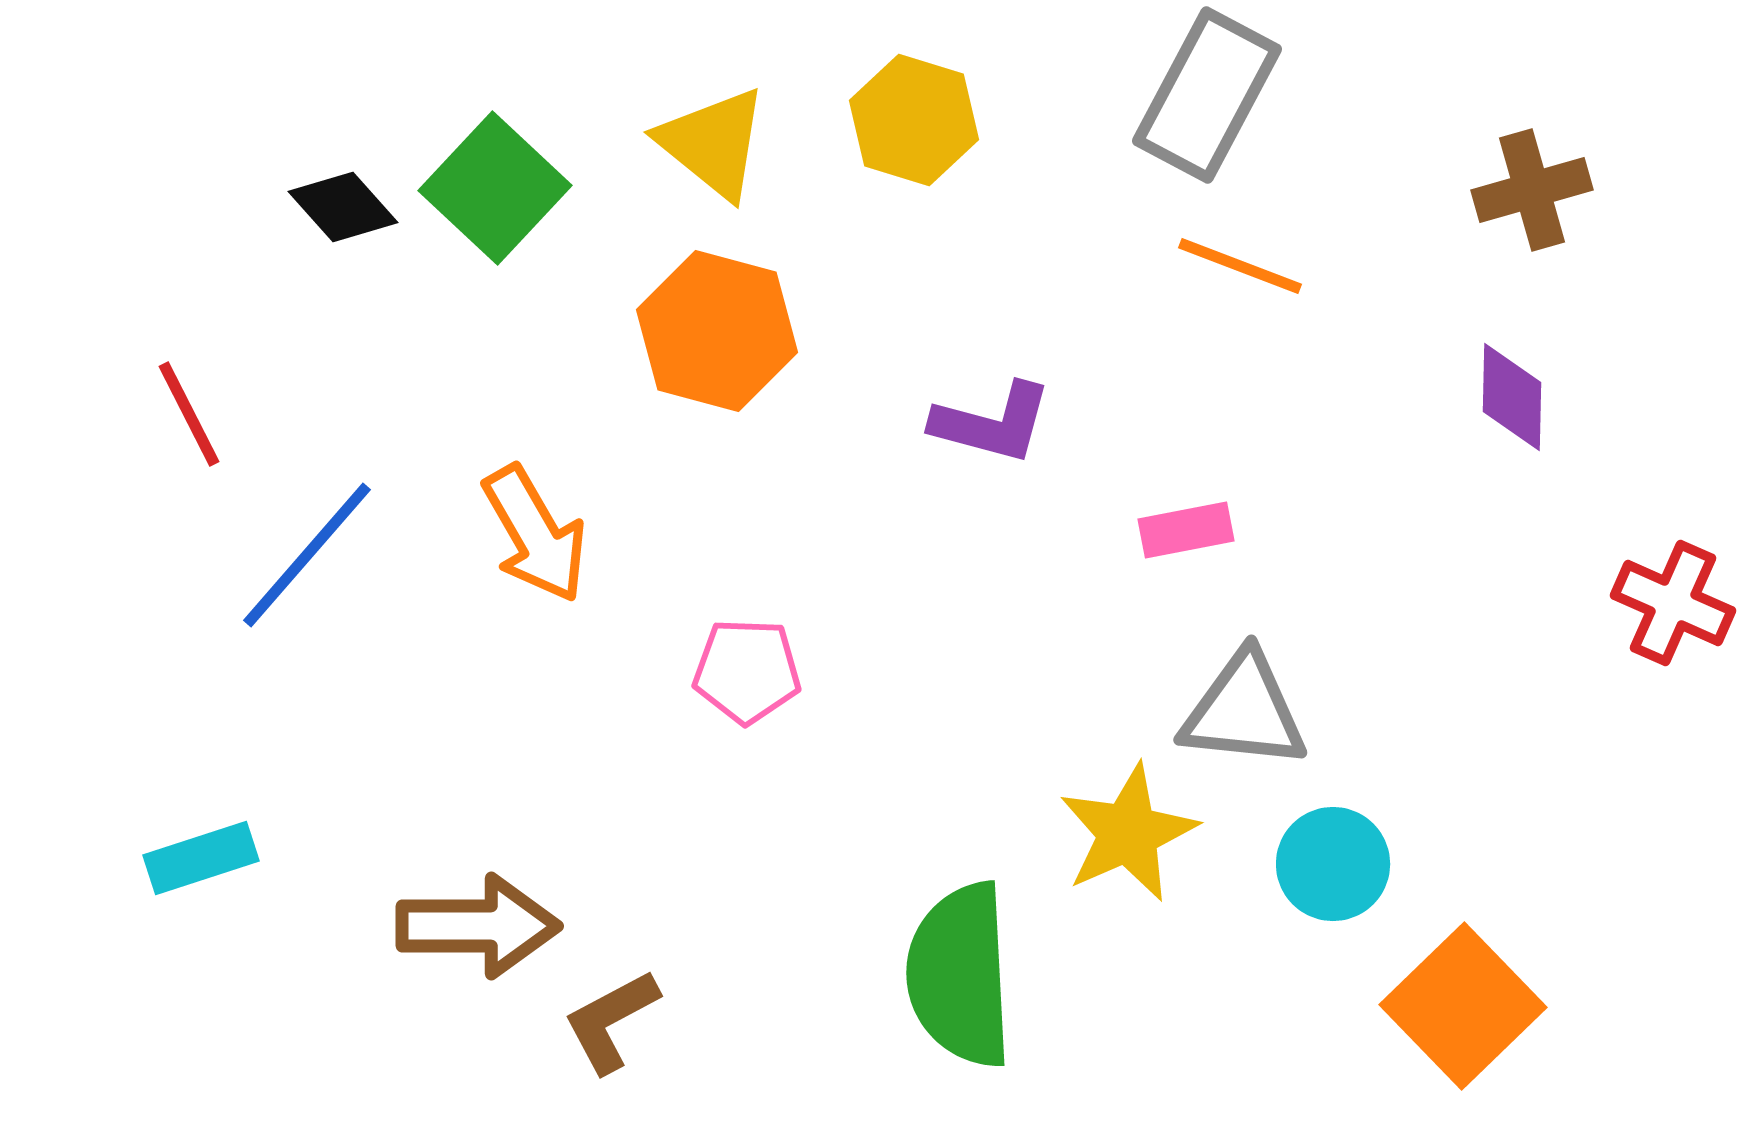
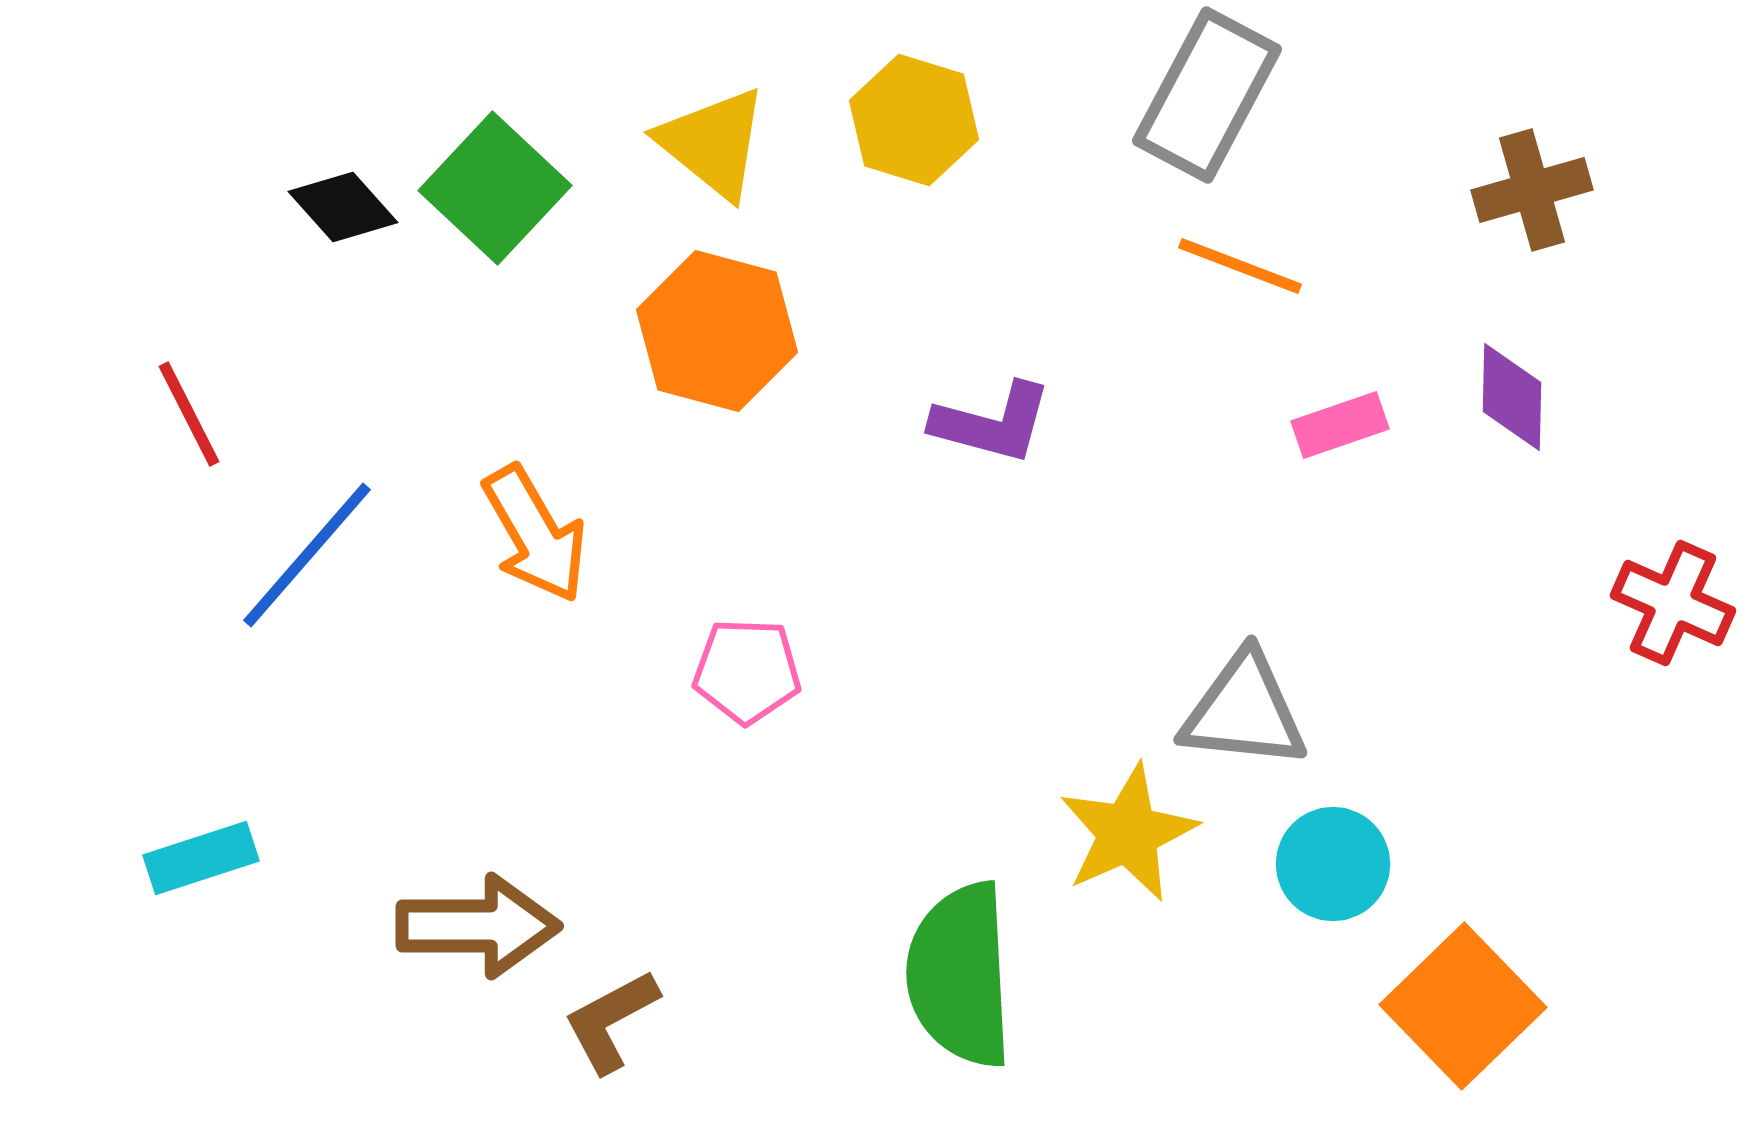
pink rectangle: moved 154 px right, 105 px up; rotated 8 degrees counterclockwise
